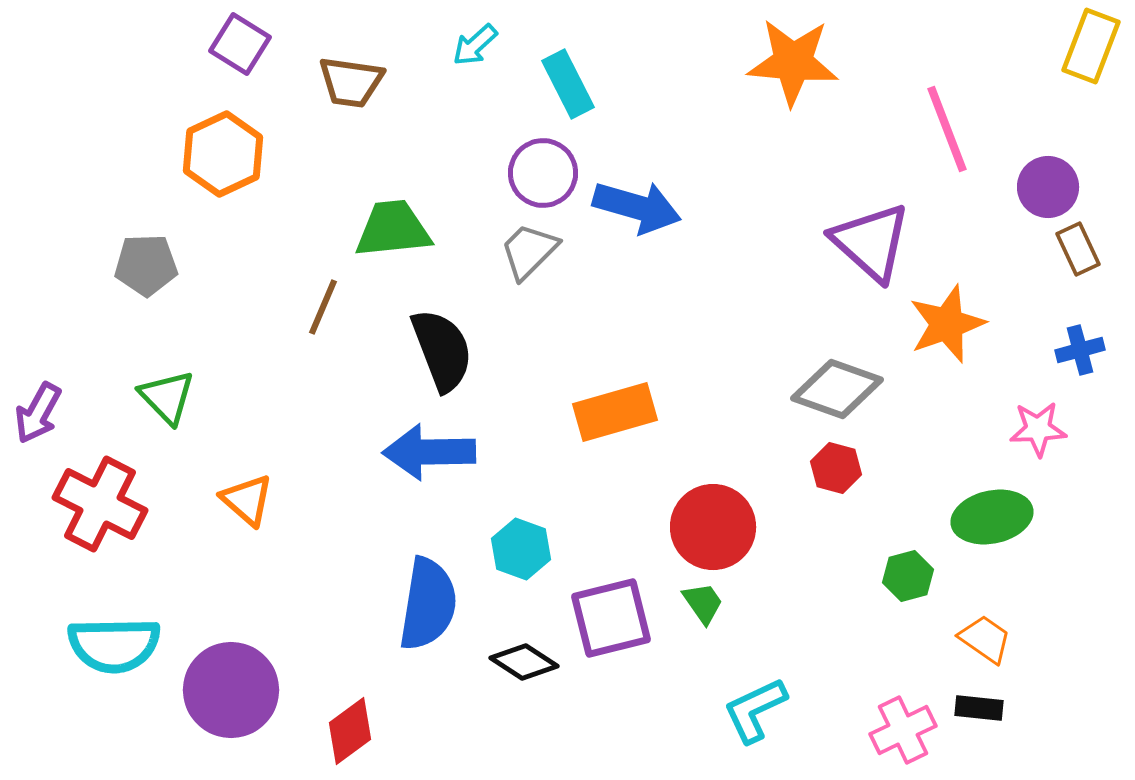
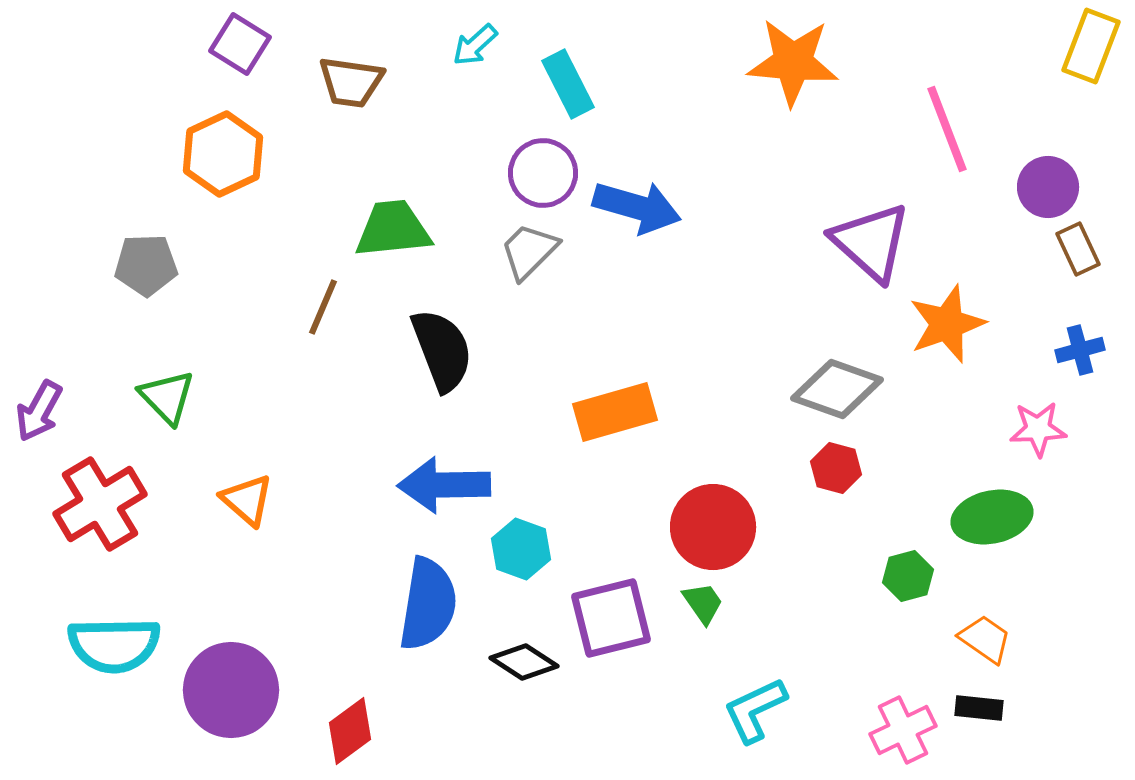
purple arrow at (38, 413): moved 1 px right, 2 px up
blue arrow at (429, 452): moved 15 px right, 33 px down
red cross at (100, 504): rotated 32 degrees clockwise
